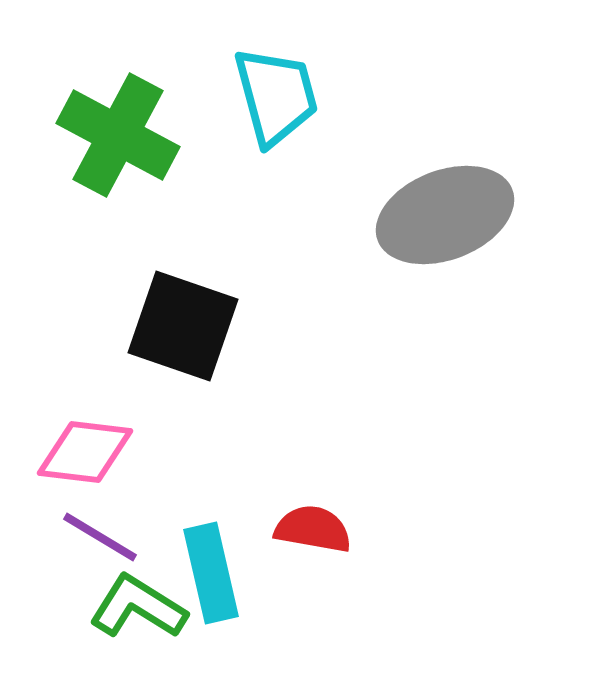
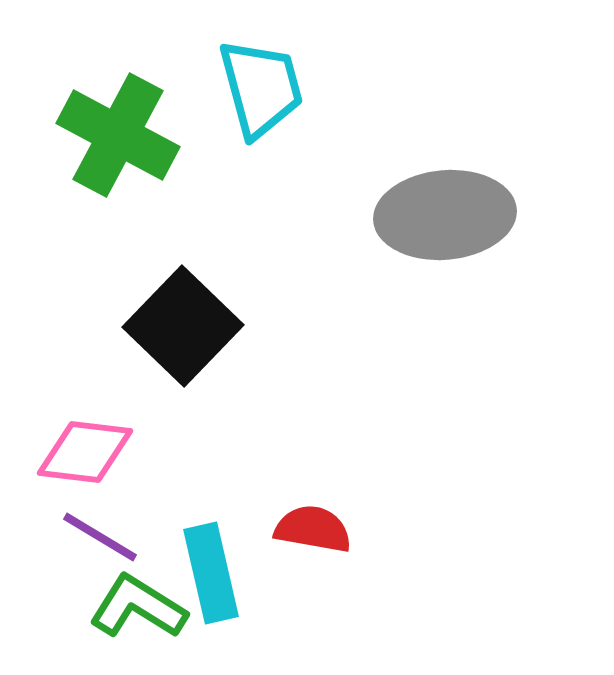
cyan trapezoid: moved 15 px left, 8 px up
gray ellipse: rotated 16 degrees clockwise
black square: rotated 25 degrees clockwise
